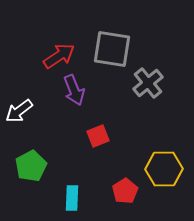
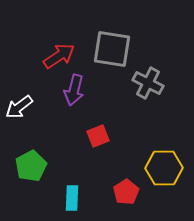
gray cross: rotated 24 degrees counterclockwise
purple arrow: rotated 36 degrees clockwise
white arrow: moved 4 px up
yellow hexagon: moved 1 px up
red pentagon: moved 1 px right, 1 px down
